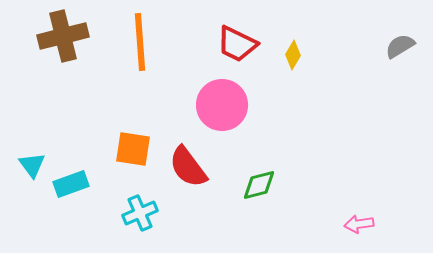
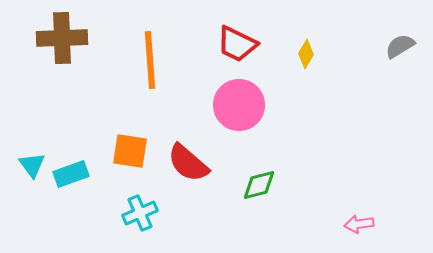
brown cross: moved 1 px left, 2 px down; rotated 12 degrees clockwise
orange line: moved 10 px right, 18 px down
yellow diamond: moved 13 px right, 1 px up
pink circle: moved 17 px right
orange square: moved 3 px left, 2 px down
red semicircle: moved 4 px up; rotated 12 degrees counterclockwise
cyan rectangle: moved 10 px up
